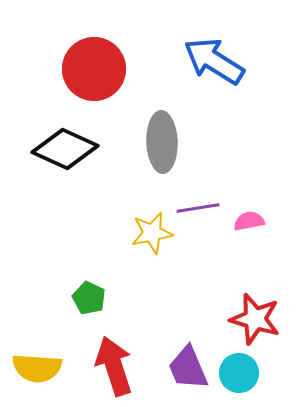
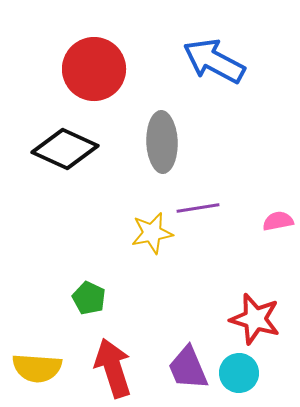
blue arrow: rotated 4 degrees counterclockwise
pink semicircle: moved 29 px right
red arrow: moved 1 px left, 2 px down
